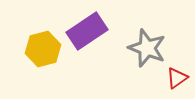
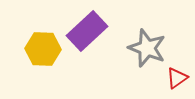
purple rectangle: rotated 9 degrees counterclockwise
yellow hexagon: rotated 16 degrees clockwise
